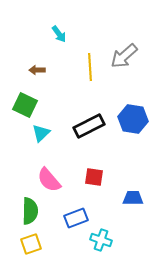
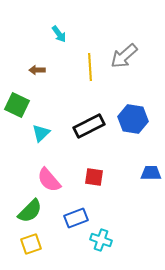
green square: moved 8 px left
blue trapezoid: moved 18 px right, 25 px up
green semicircle: rotated 44 degrees clockwise
